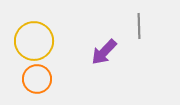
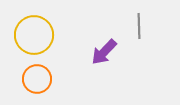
yellow circle: moved 6 px up
